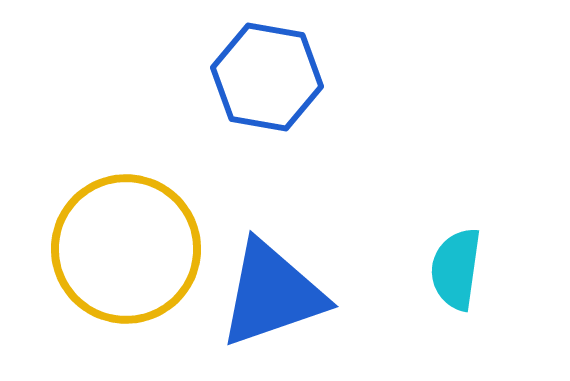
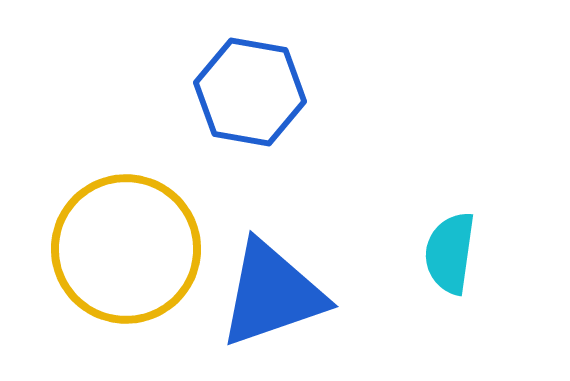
blue hexagon: moved 17 px left, 15 px down
cyan semicircle: moved 6 px left, 16 px up
